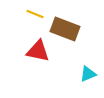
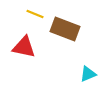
red triangle: moved 14 px left, 4 px up
